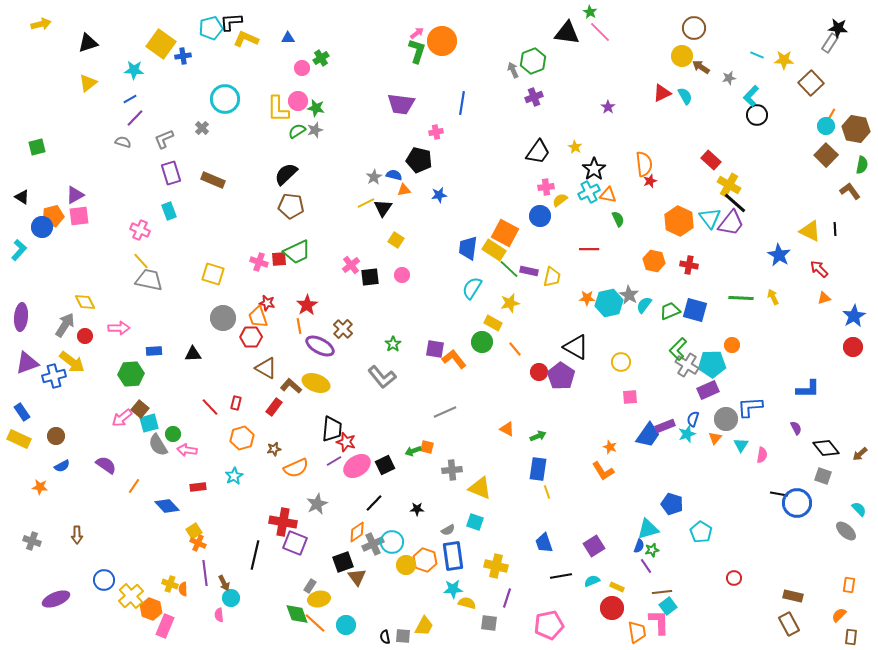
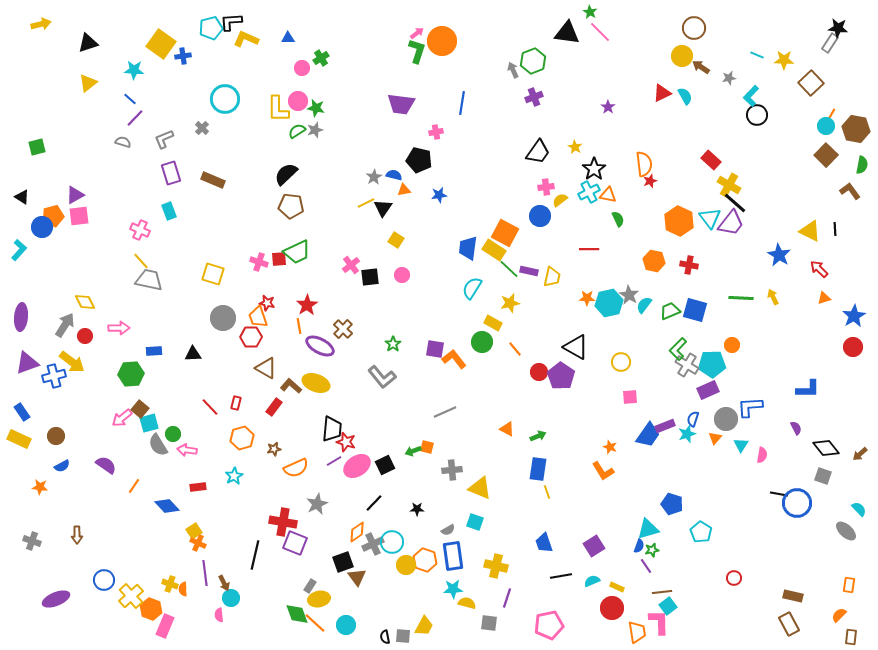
blue line at (130, 99): rotated 72 degrees clockwise
